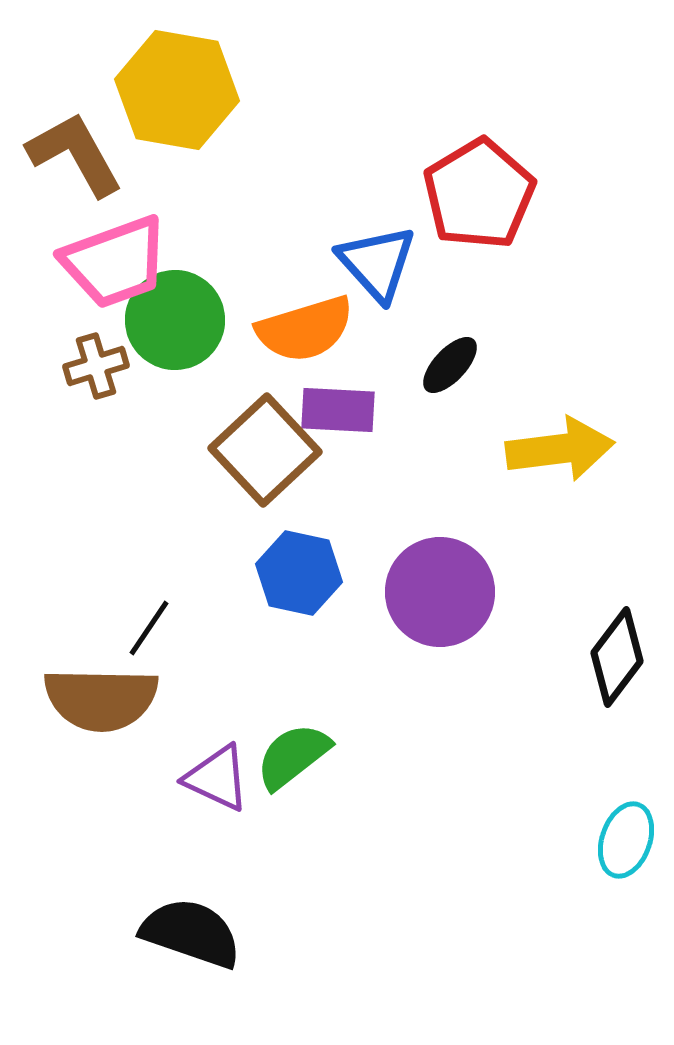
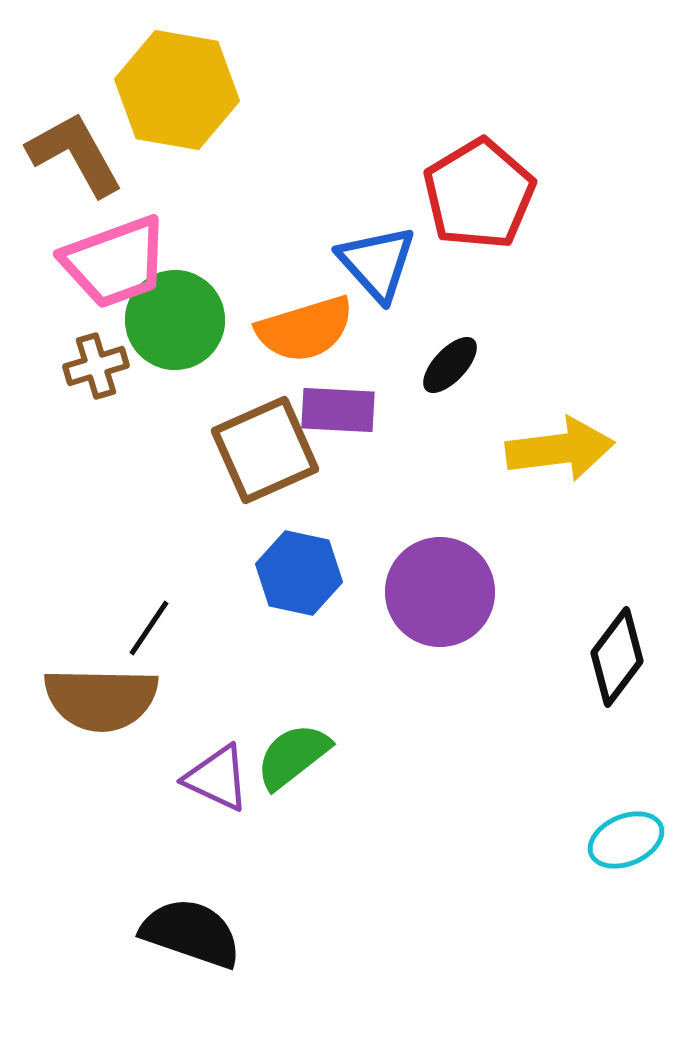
brown square: rotated 19 degrees clockwise
cyan ellipse: rotated 48 degrees clockwise
